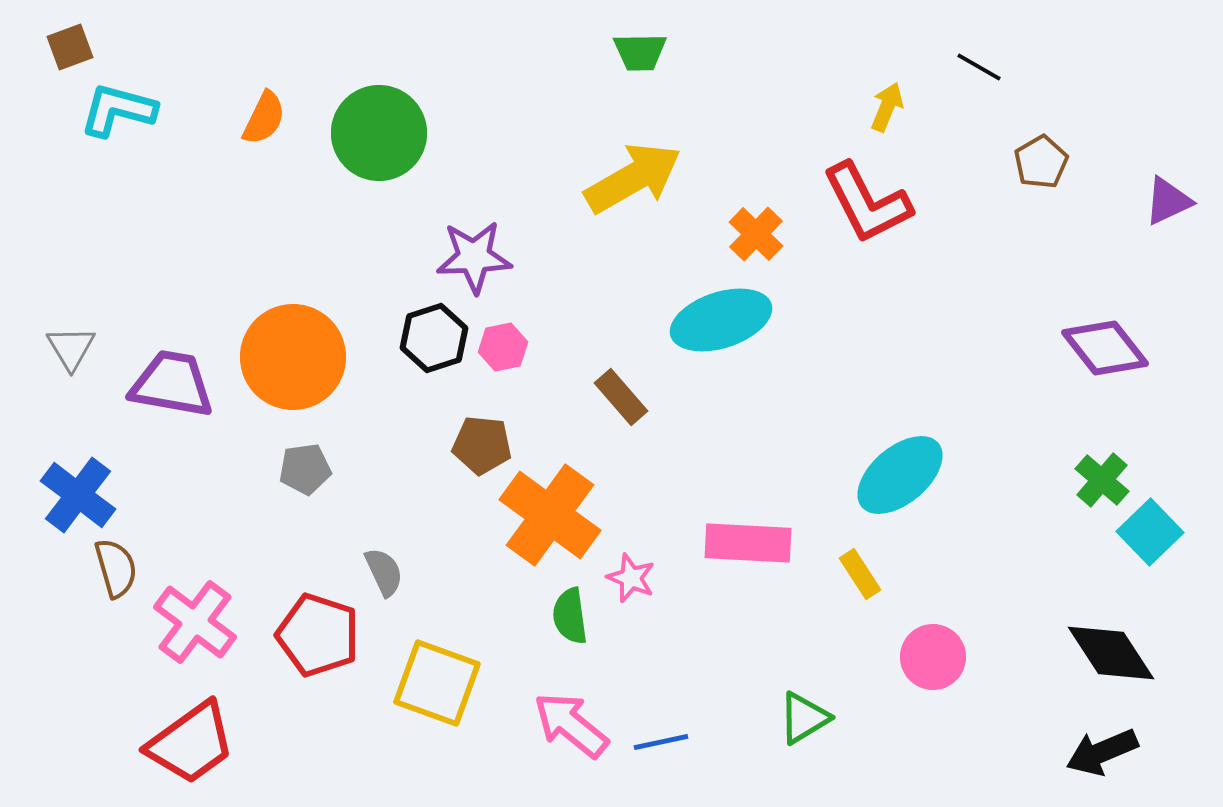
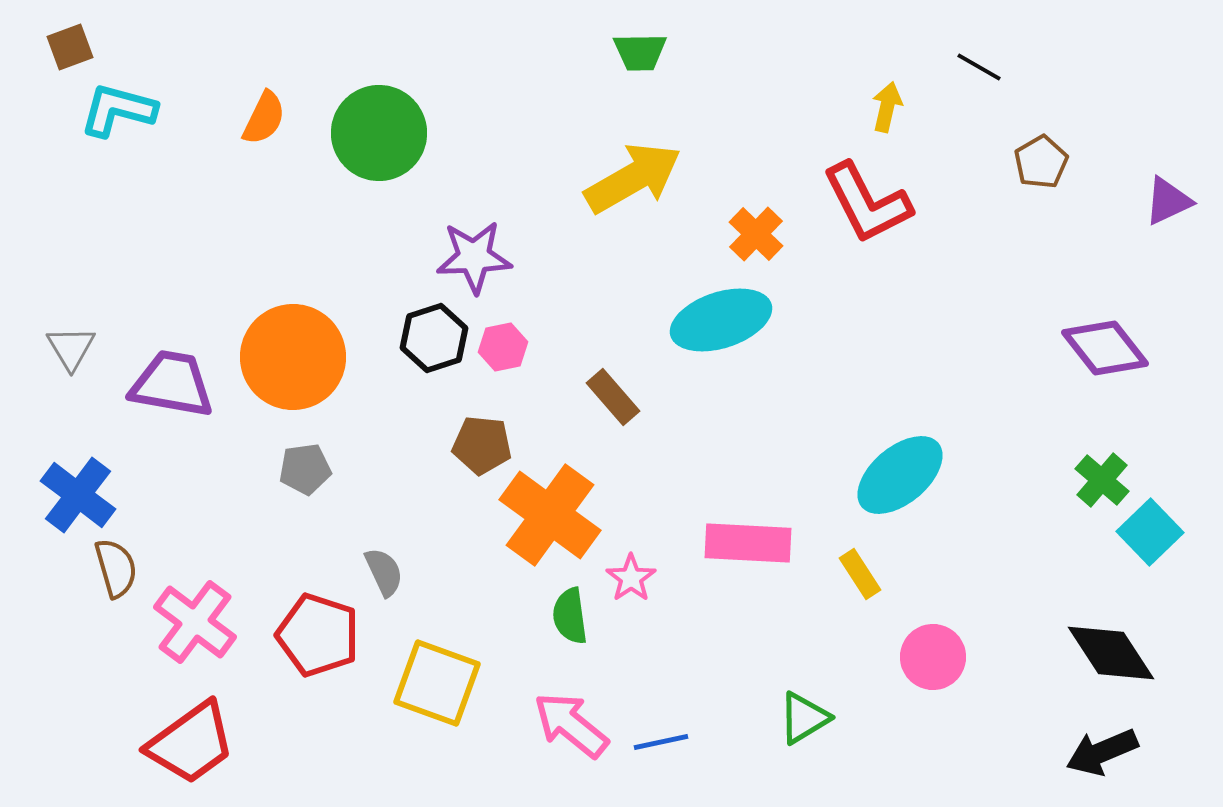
yellow arrow at (887, 107): rotated 9 degrees counterclockwise
brown rectangle at (621, 397): moved 8 px left
pink star at (631, 578): rotated 15 degrees clockwise
